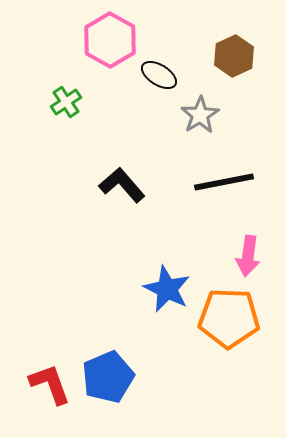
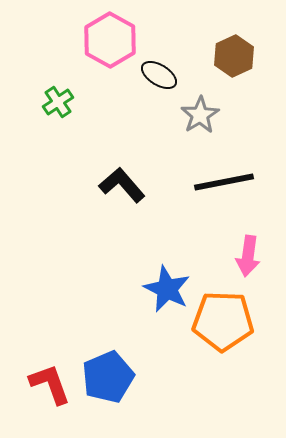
green cross: moved 8 px left
orange pentagon: moved 6 px left, 3 px down
